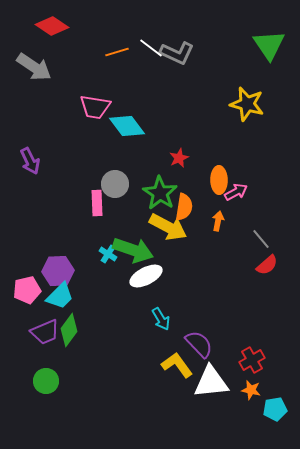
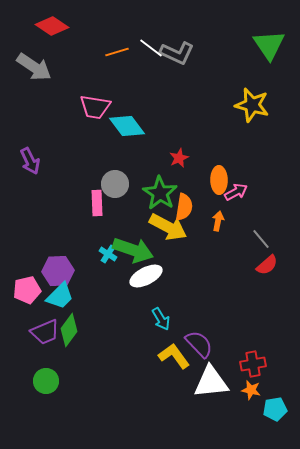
yellow star: moved 5 px right, 1 px down
red cross: moved 1 px right, 4 px down; rotated 20 degrees clockwise
yellow L-shape: moved 3 px left, 9 px up
